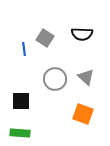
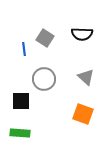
gray circle: moved 11 px left
